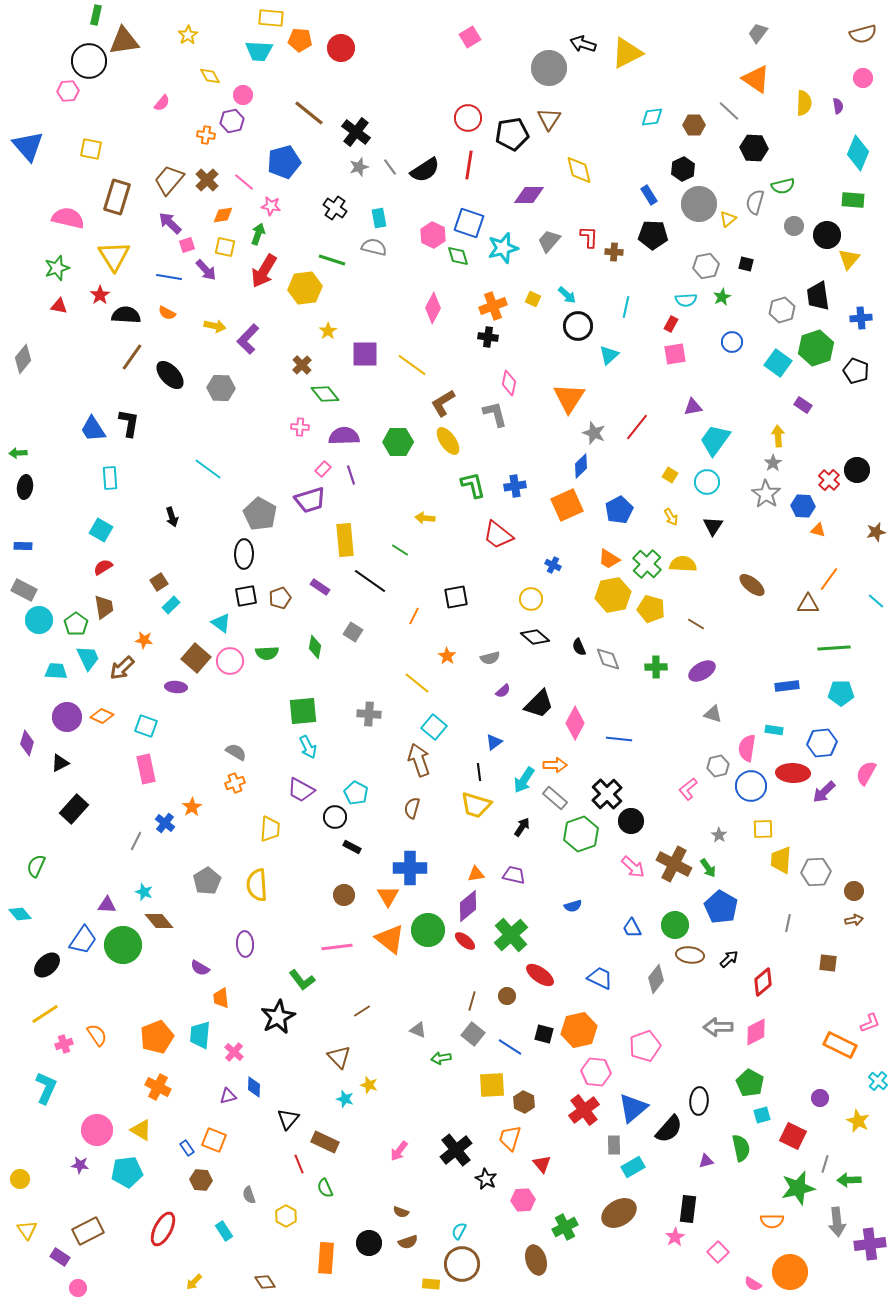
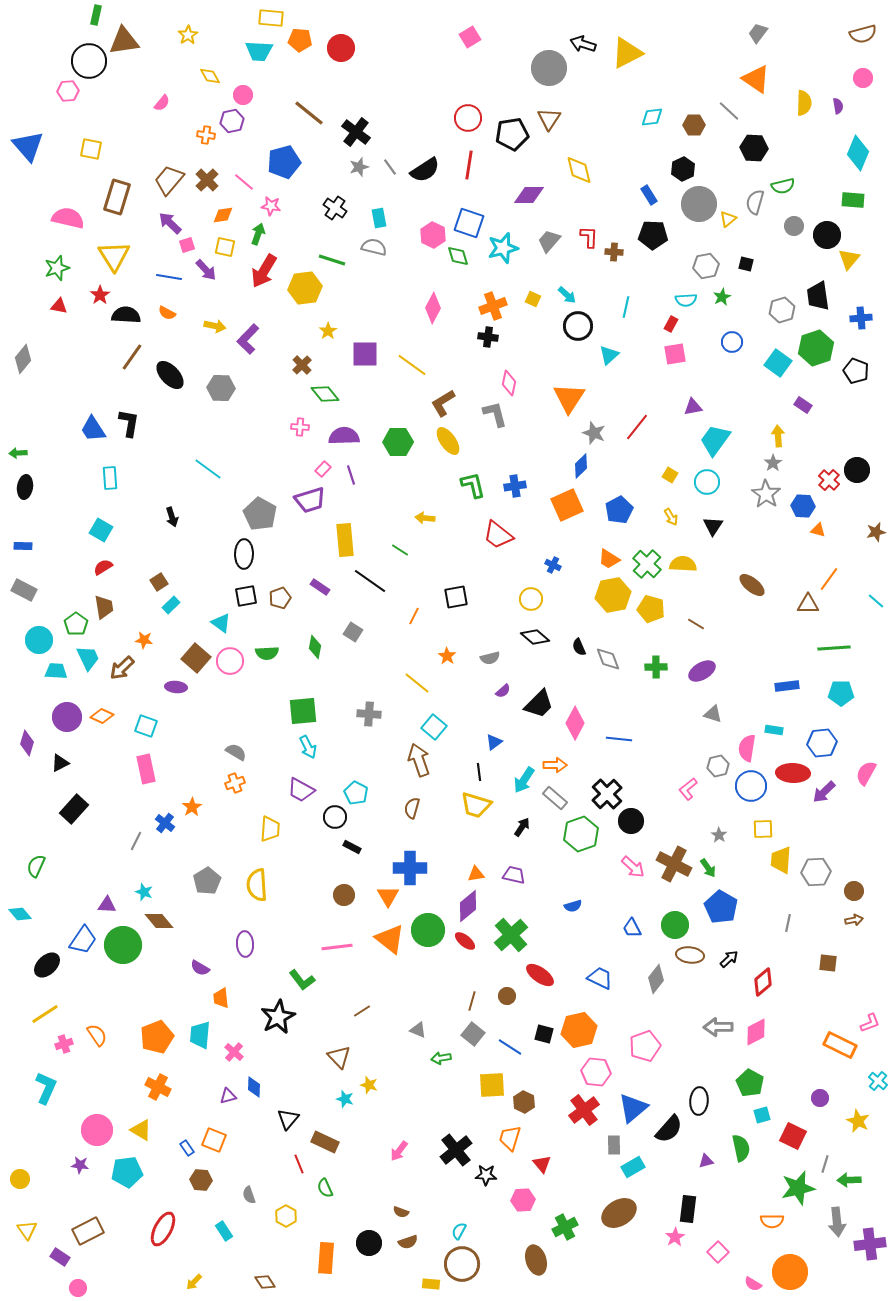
cyan circle at (39, 620): moved 20 px down
black star at (486, 1179): moved 4 px up; rotated 25 degrees counterclockwise
